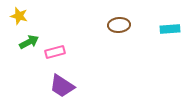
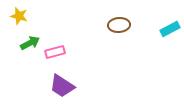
cyan rectangle: rotated 24 degrees counterclockwise
green arrow: moved 1 px right, 1 px down
